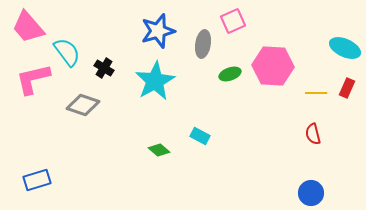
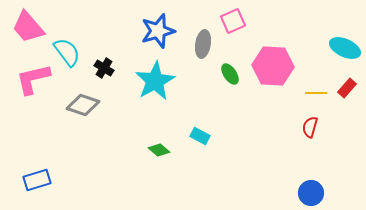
green ellipse: rotated 75 degrees clockwise
red rectangle: rotated 18 degrees clockwise
red semicircle: moved 3 px left, 7 px up; rotated 30 degrees clockwise
